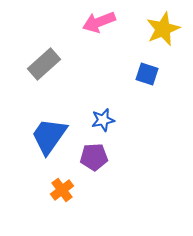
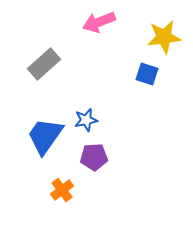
yellow star: moved 1 px right, 8 px down; rotated 16 degrees clockwise
blue star: moved 17 px left
blue trapezoid: moved 4 px left
